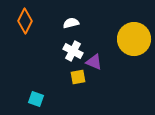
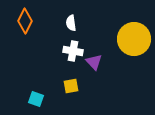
white semicircle: rotated 84 degrees counterclockwise
white cross: rotated 18 degrees counterclockwise
purple triangle: rotated 24 degrees clockwise
yellow square: moved 7 px left, 9 px down
